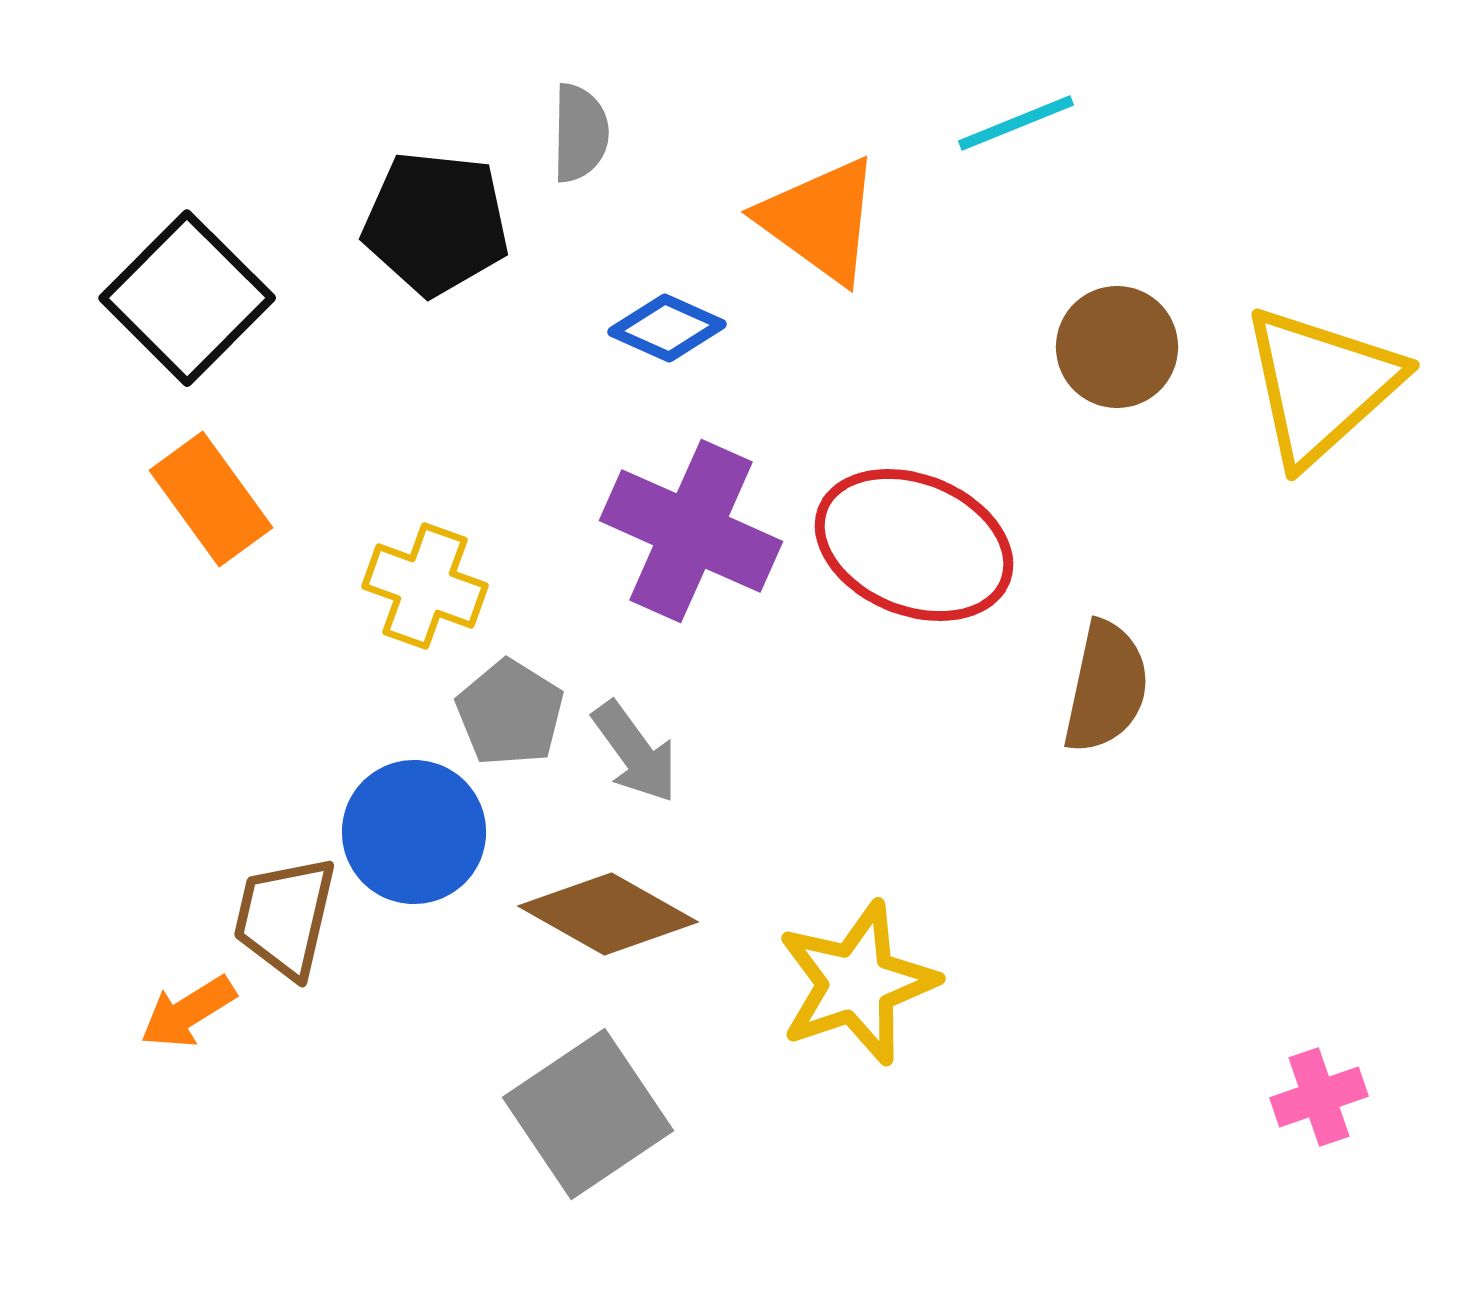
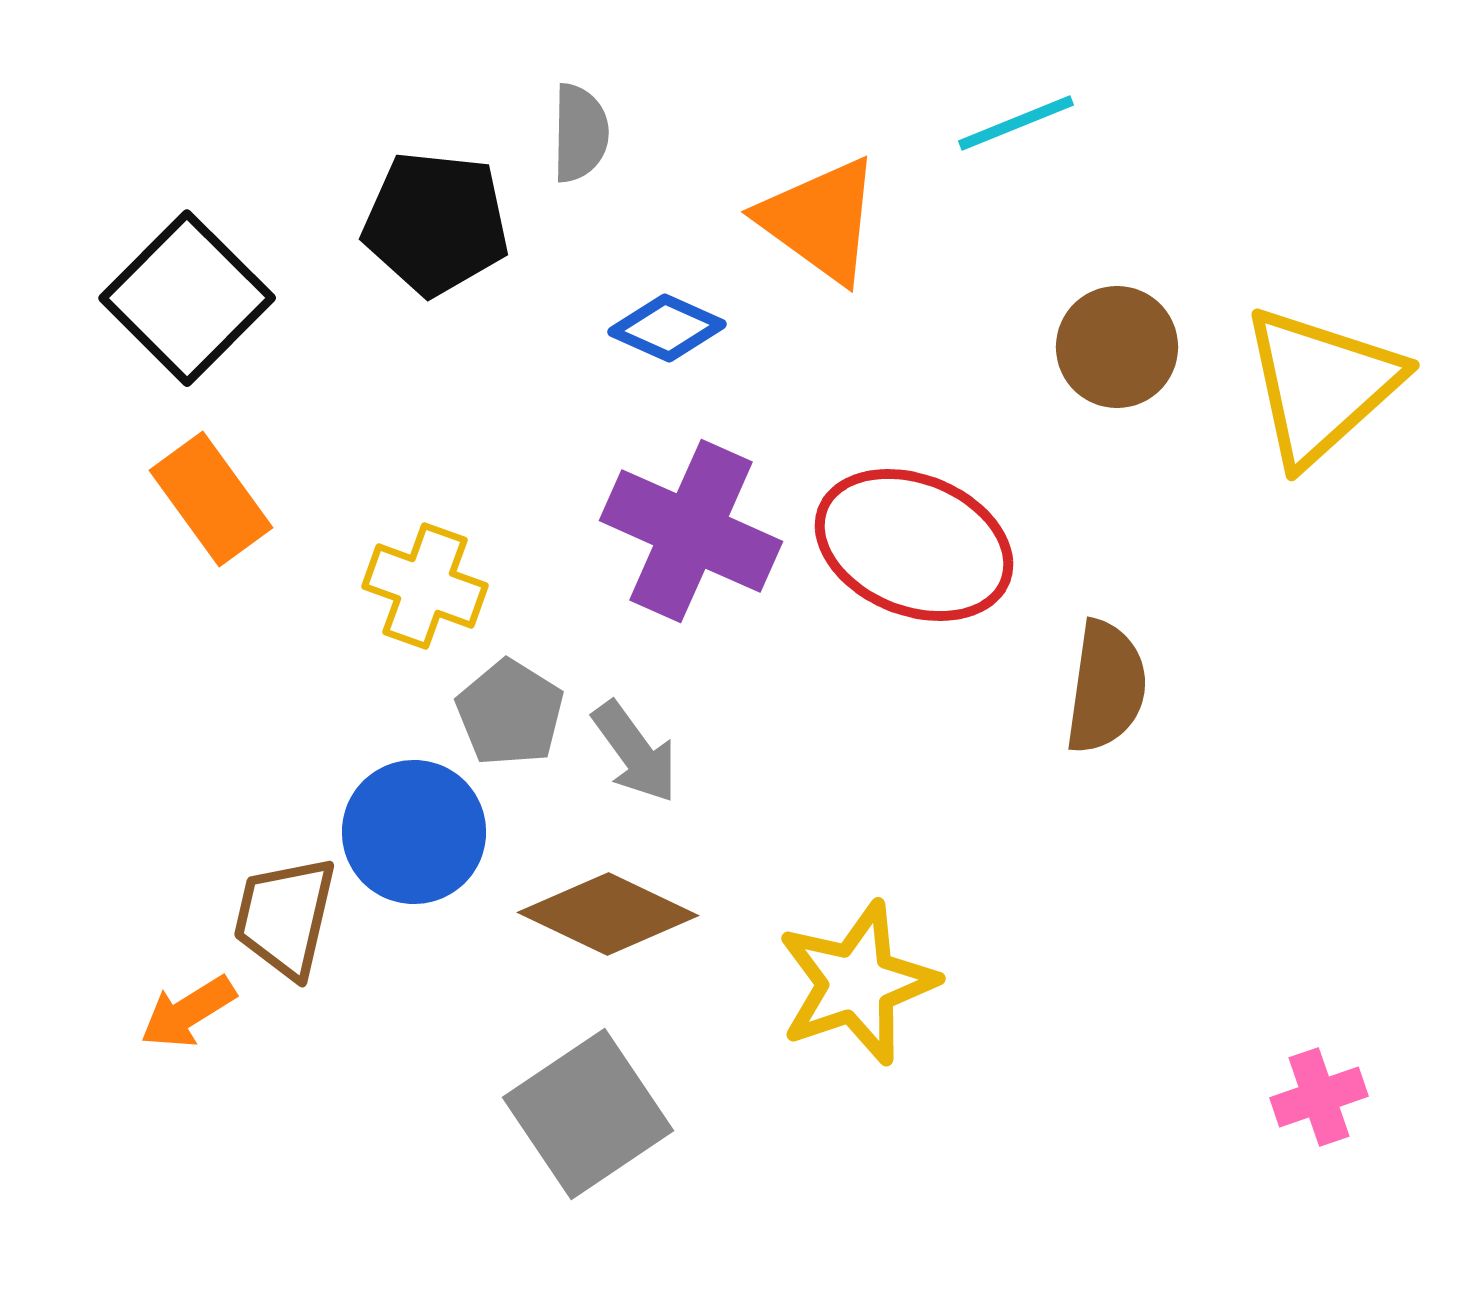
brown semicircle: rotated 4 degrees counterclockwise
brown diamond: rotated 4 degrees counterclockwise
